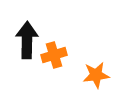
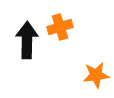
orange cross: moved 6 px right, 28 px up
